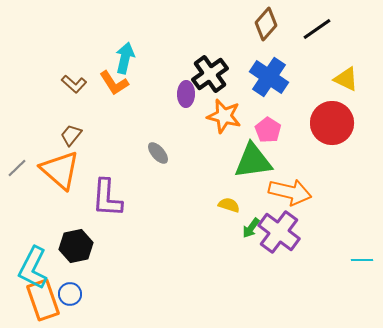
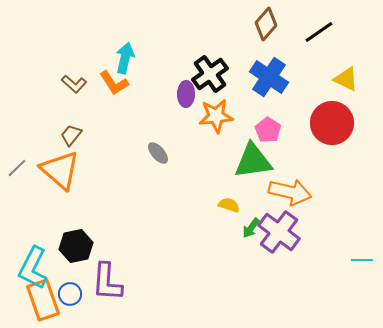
black line: moved 2 px right, 3 px down
orange star: moved 8 px left; rotated 20 degrees counterclockwise
purple L-shape: moved 84 px down
